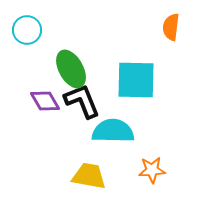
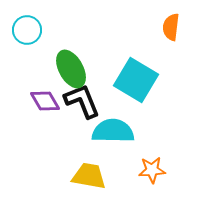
cyan square: rotated 30 degrees clockwise
